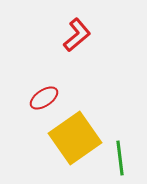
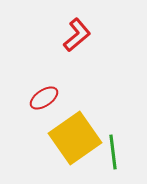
green line: moved 7 px left, 6 px up
